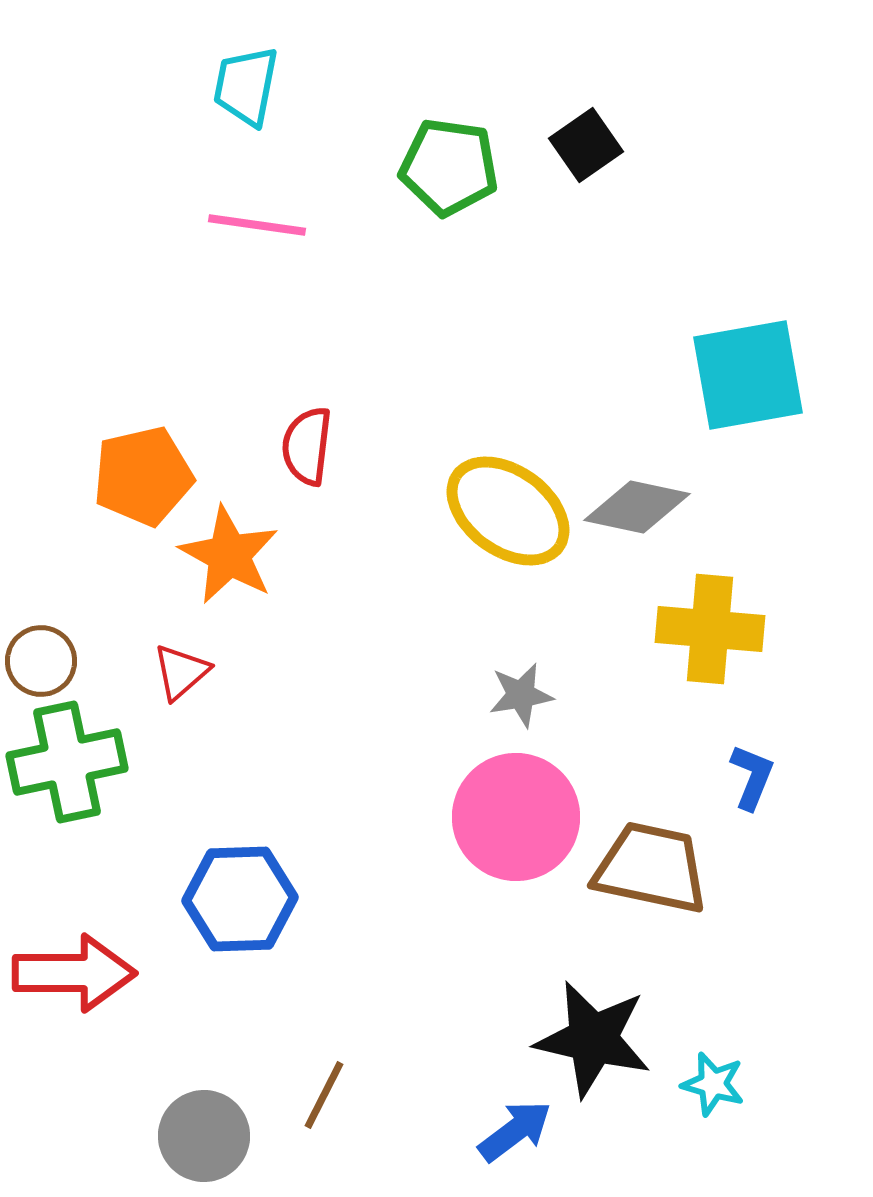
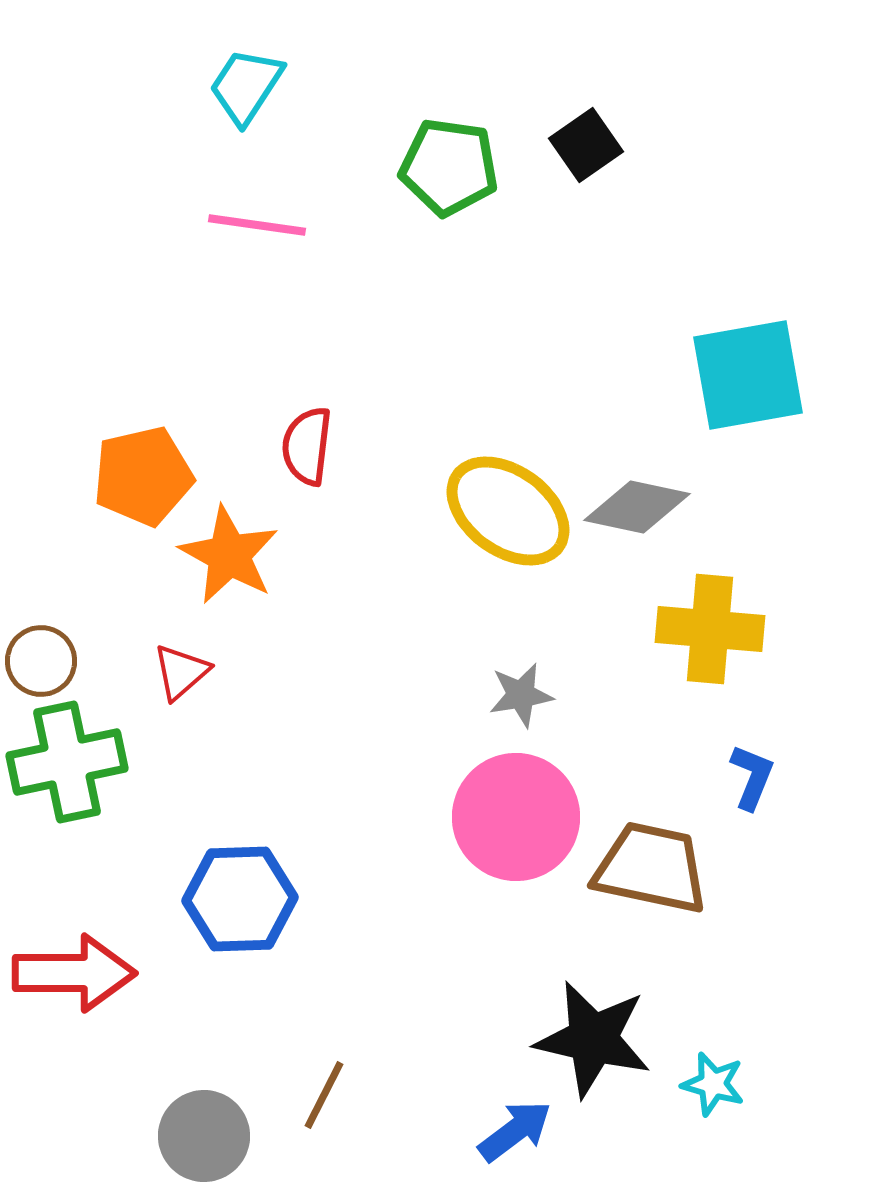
cyan trapezoid: rotated 22 degrees clockwise
